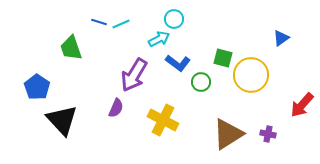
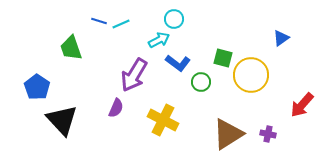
blue line: moved 1 px up
cyan arrow: moved 1 px down
